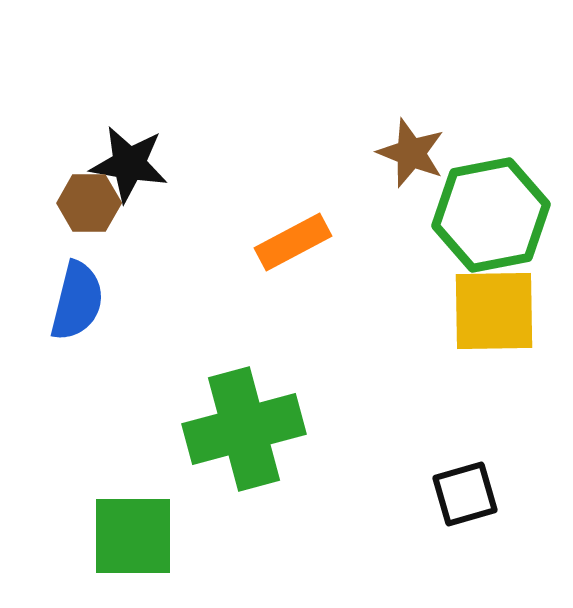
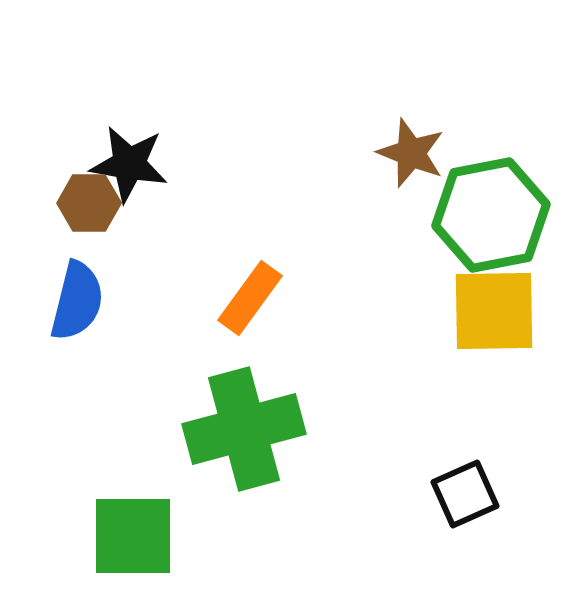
orange rectangle: moved 43 px left, 56 px down; rotated 26 degrees counterclockwise
black square: rotated 8 degrees counterclockwise
